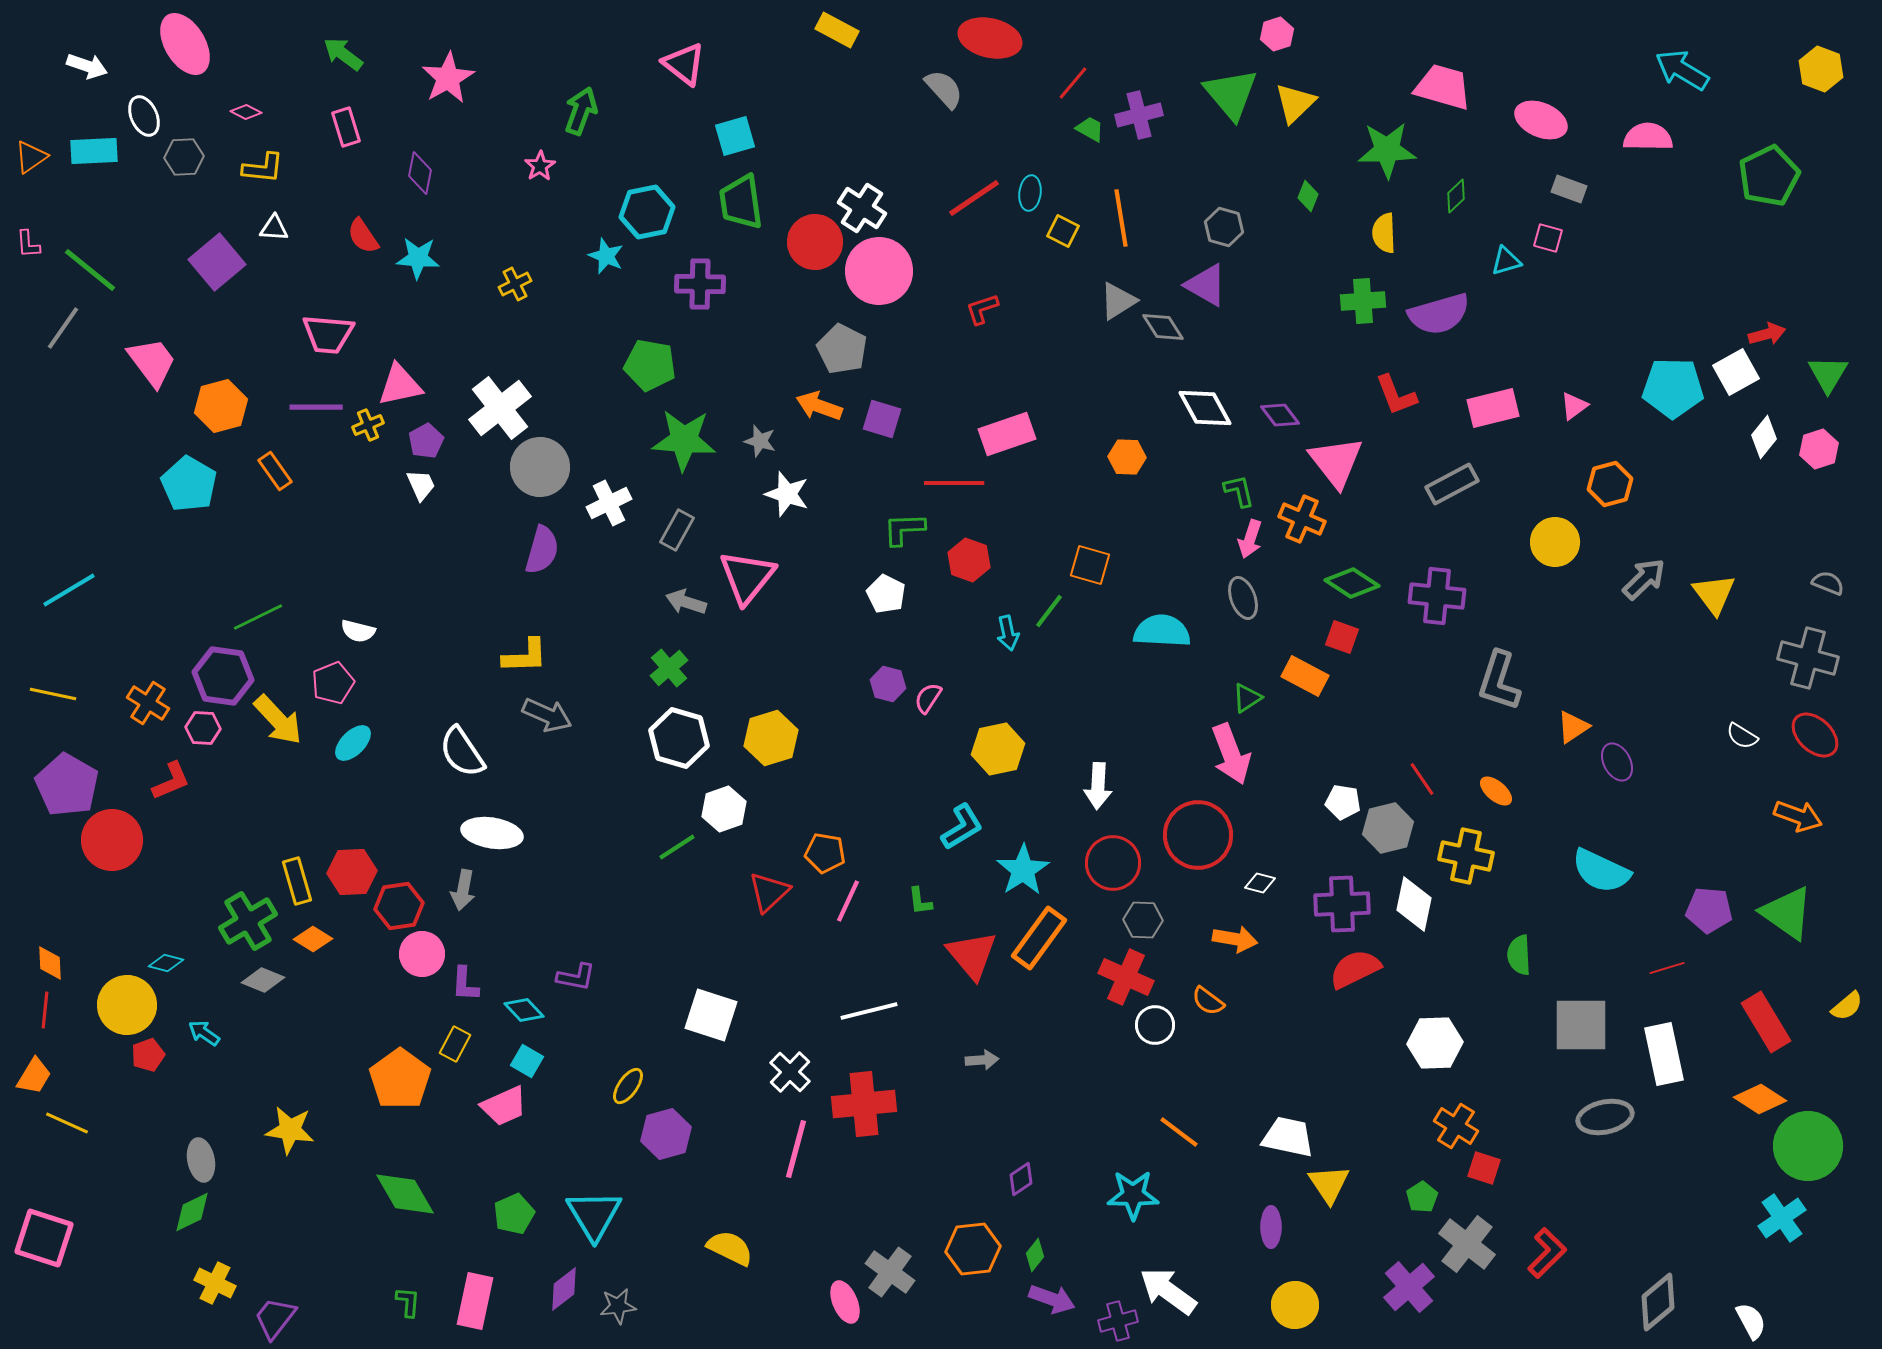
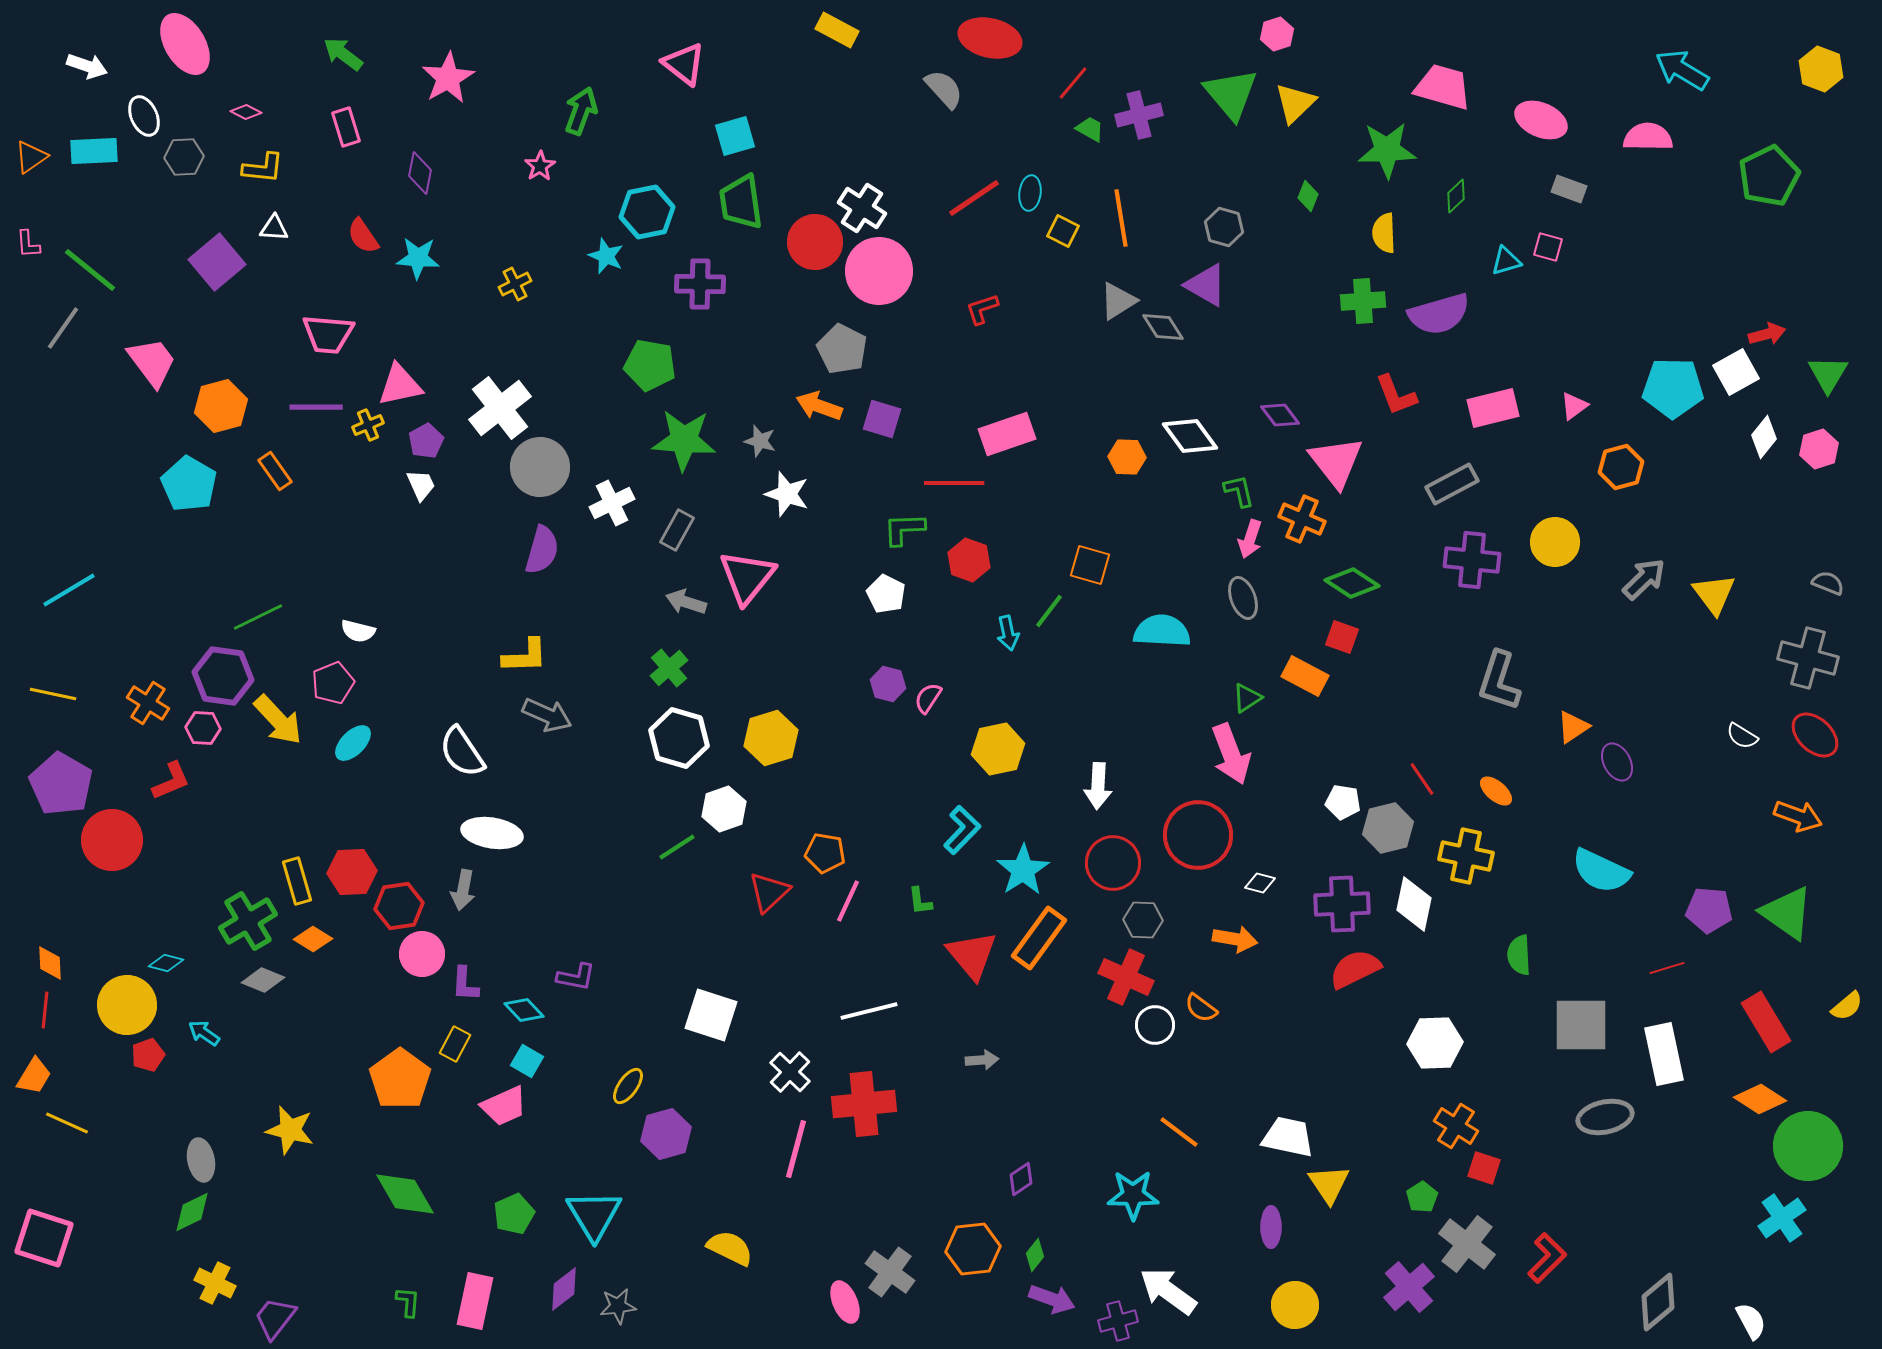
pink square at (1548, 238): moved 9 px down
white diamond at (1205, 408): moved 15 px left, 28 px down; rotated 8 degrees counterclockwise
orange hexagon at (1610, 484): moved 11 px right, 17 px up
white cross at (609, 503): moved 3 px right
purple cross at (1437, 596): moved 35 px right, 36 px up
purple pentagon at (67, 785): moved 6 px left, 1 px up
cyan L-shape at (962, 827): moved 3 px down; rotated 15 degrees counterclockwise
orange semicircle at (1208, 1001): moved 7 px left, 7 px down
yellow star at (290, 1130): rotated 6 degrees clockwise
red L-shape at (1547, 1253): moved 5 px down
